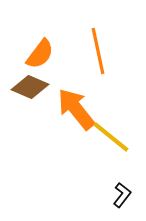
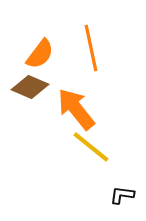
orange line: moved 7 px left, 3 px up
yellow line: moved 20 px left, 10 px down
black L-shape: rotated 120 degrees counterclockwise
